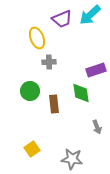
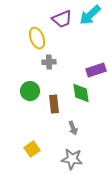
gray arrow: moved 24 px left, 1 px down
